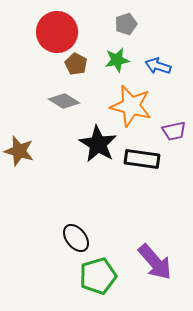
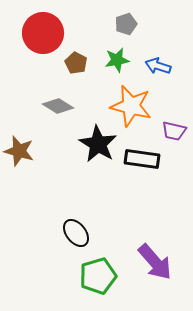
red circle: moved 14 px left, 1 px down
brown pentagon: moved 1 px up
gray diamond: moved 6 px left, 5 px down
purple trapezoid: rotated 25 degrees clockwise
black ellipse: moved 5 px up
